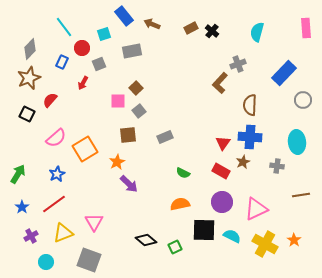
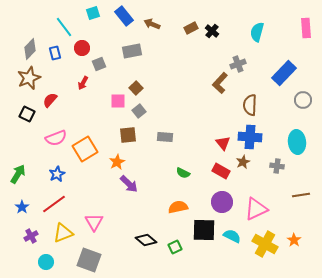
cyan square at (104, 34): moved 11 px left, 21 px up
blue rectangle at (62, 62): moved 7 px left, 9 px up; rotated 40 degrees counterclockwise
gray rectangle at (165, 137): rotated 28 degrees clockwise
pink semicircle at (56, 138): rotated 20 degrees clockwise
red triangle at (223, 143): rotated 14 degrees counterclockwise
orange semicircle at (180, 204): moved 2 px left, 3 px down
